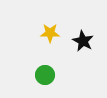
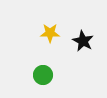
green circle: moved 2 px left
